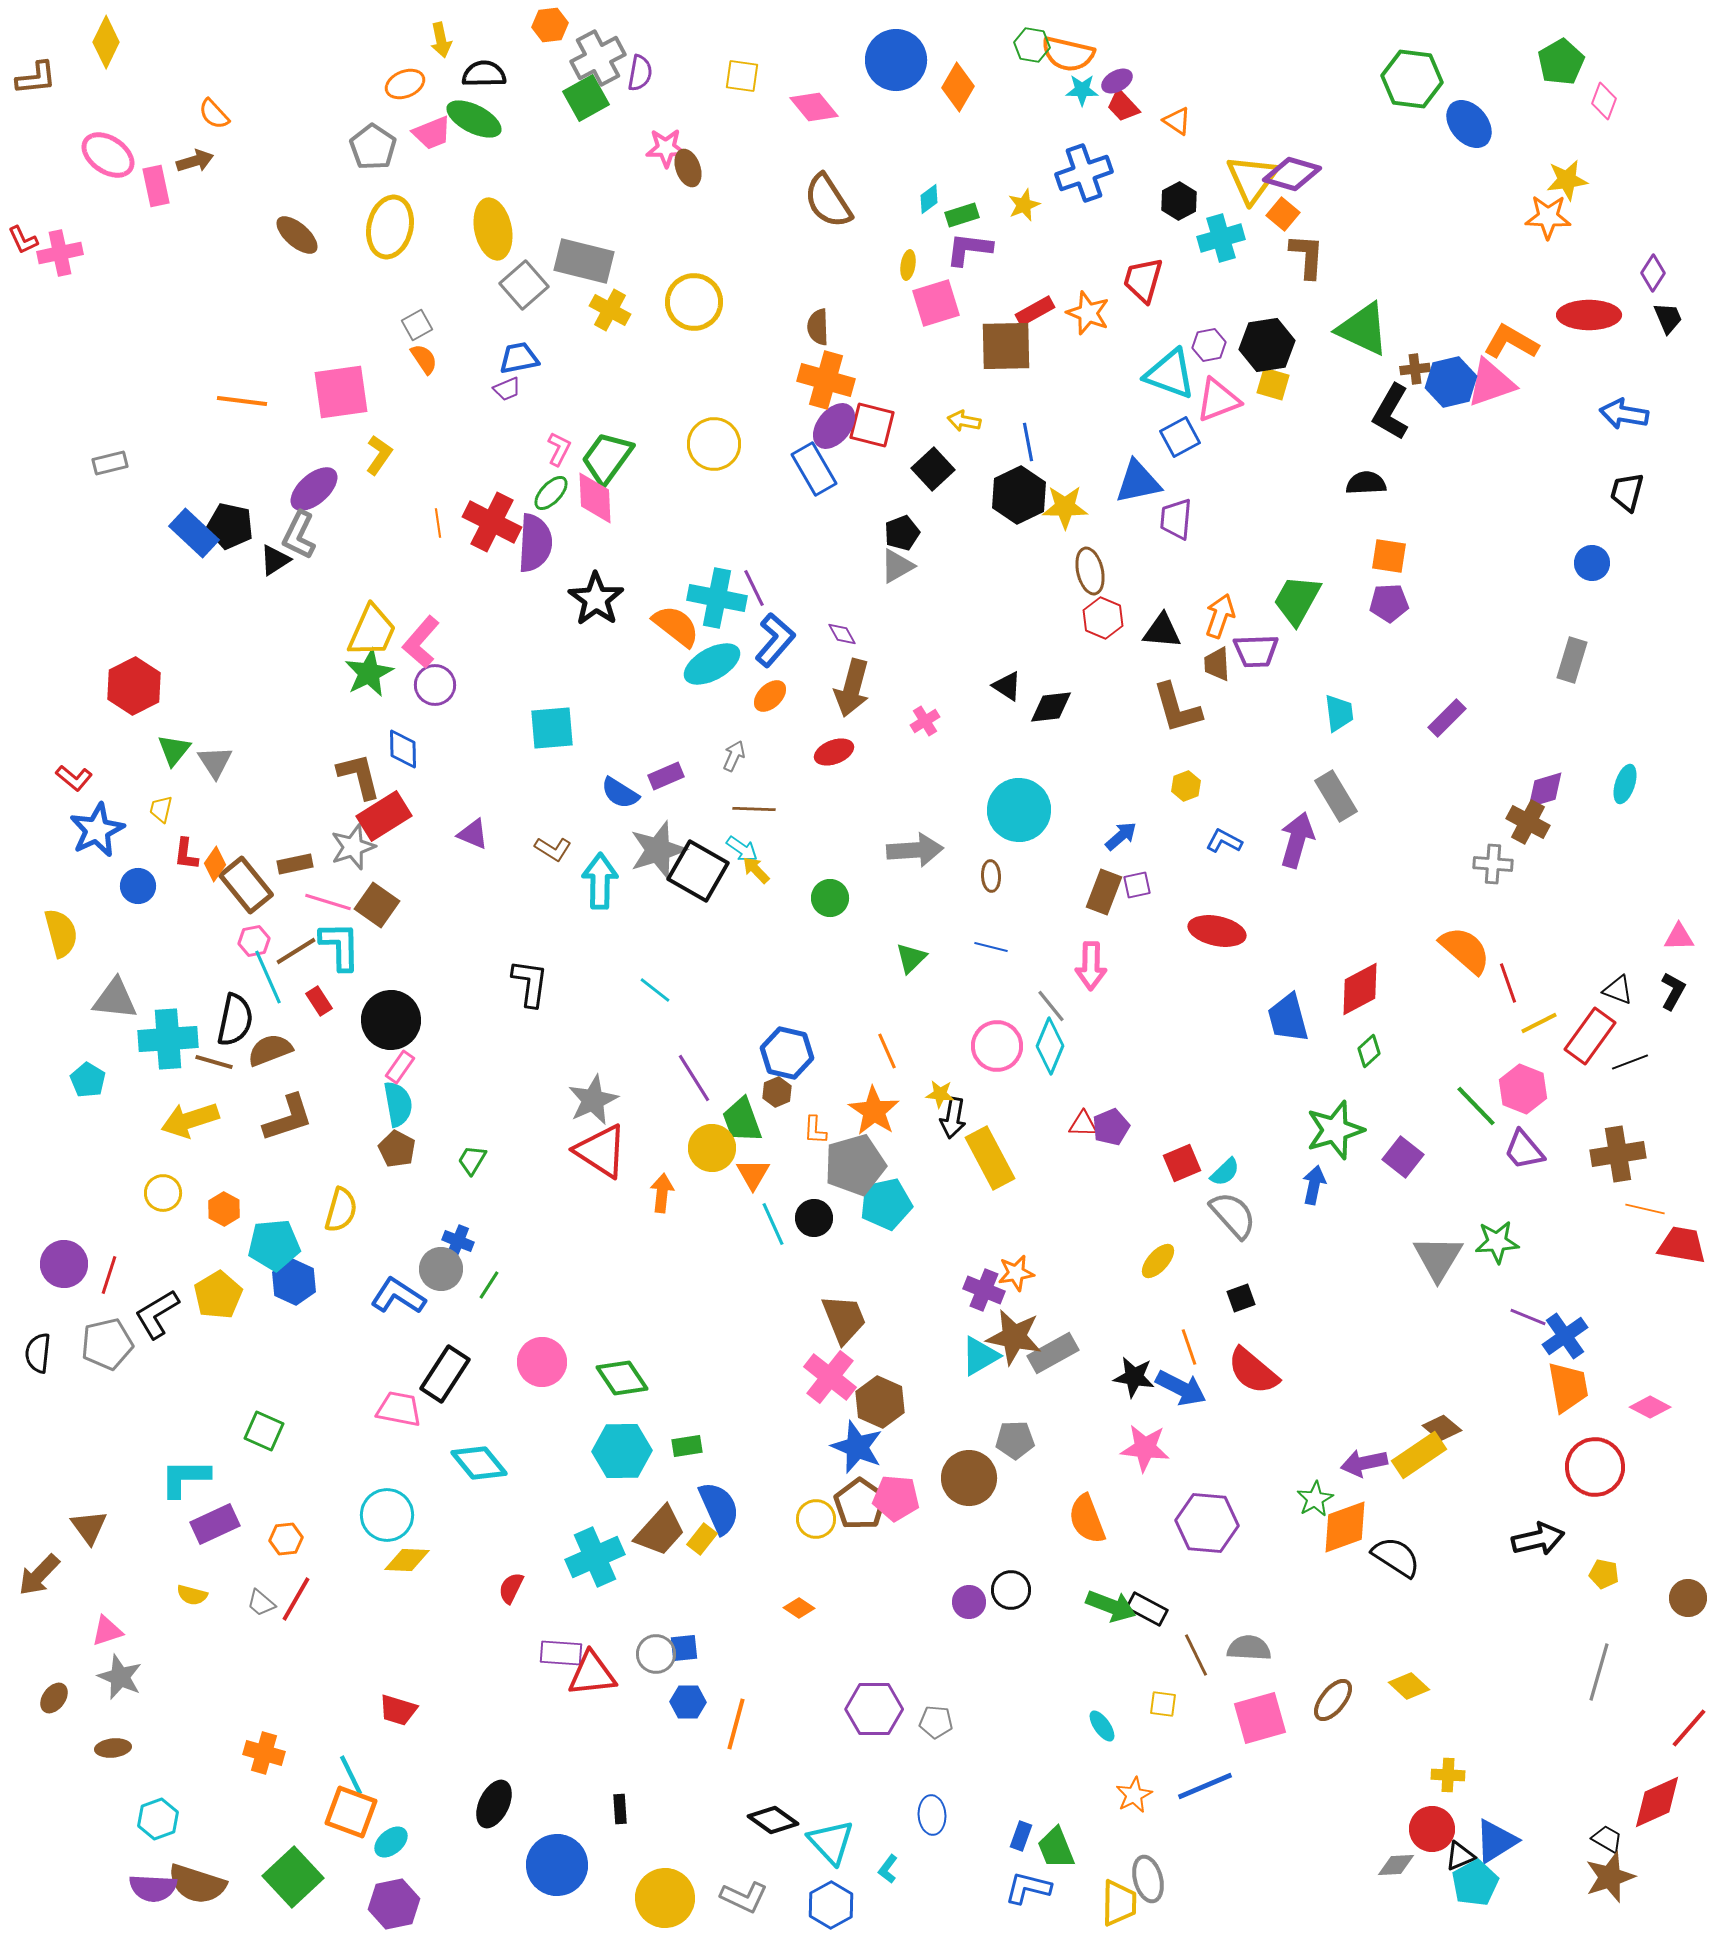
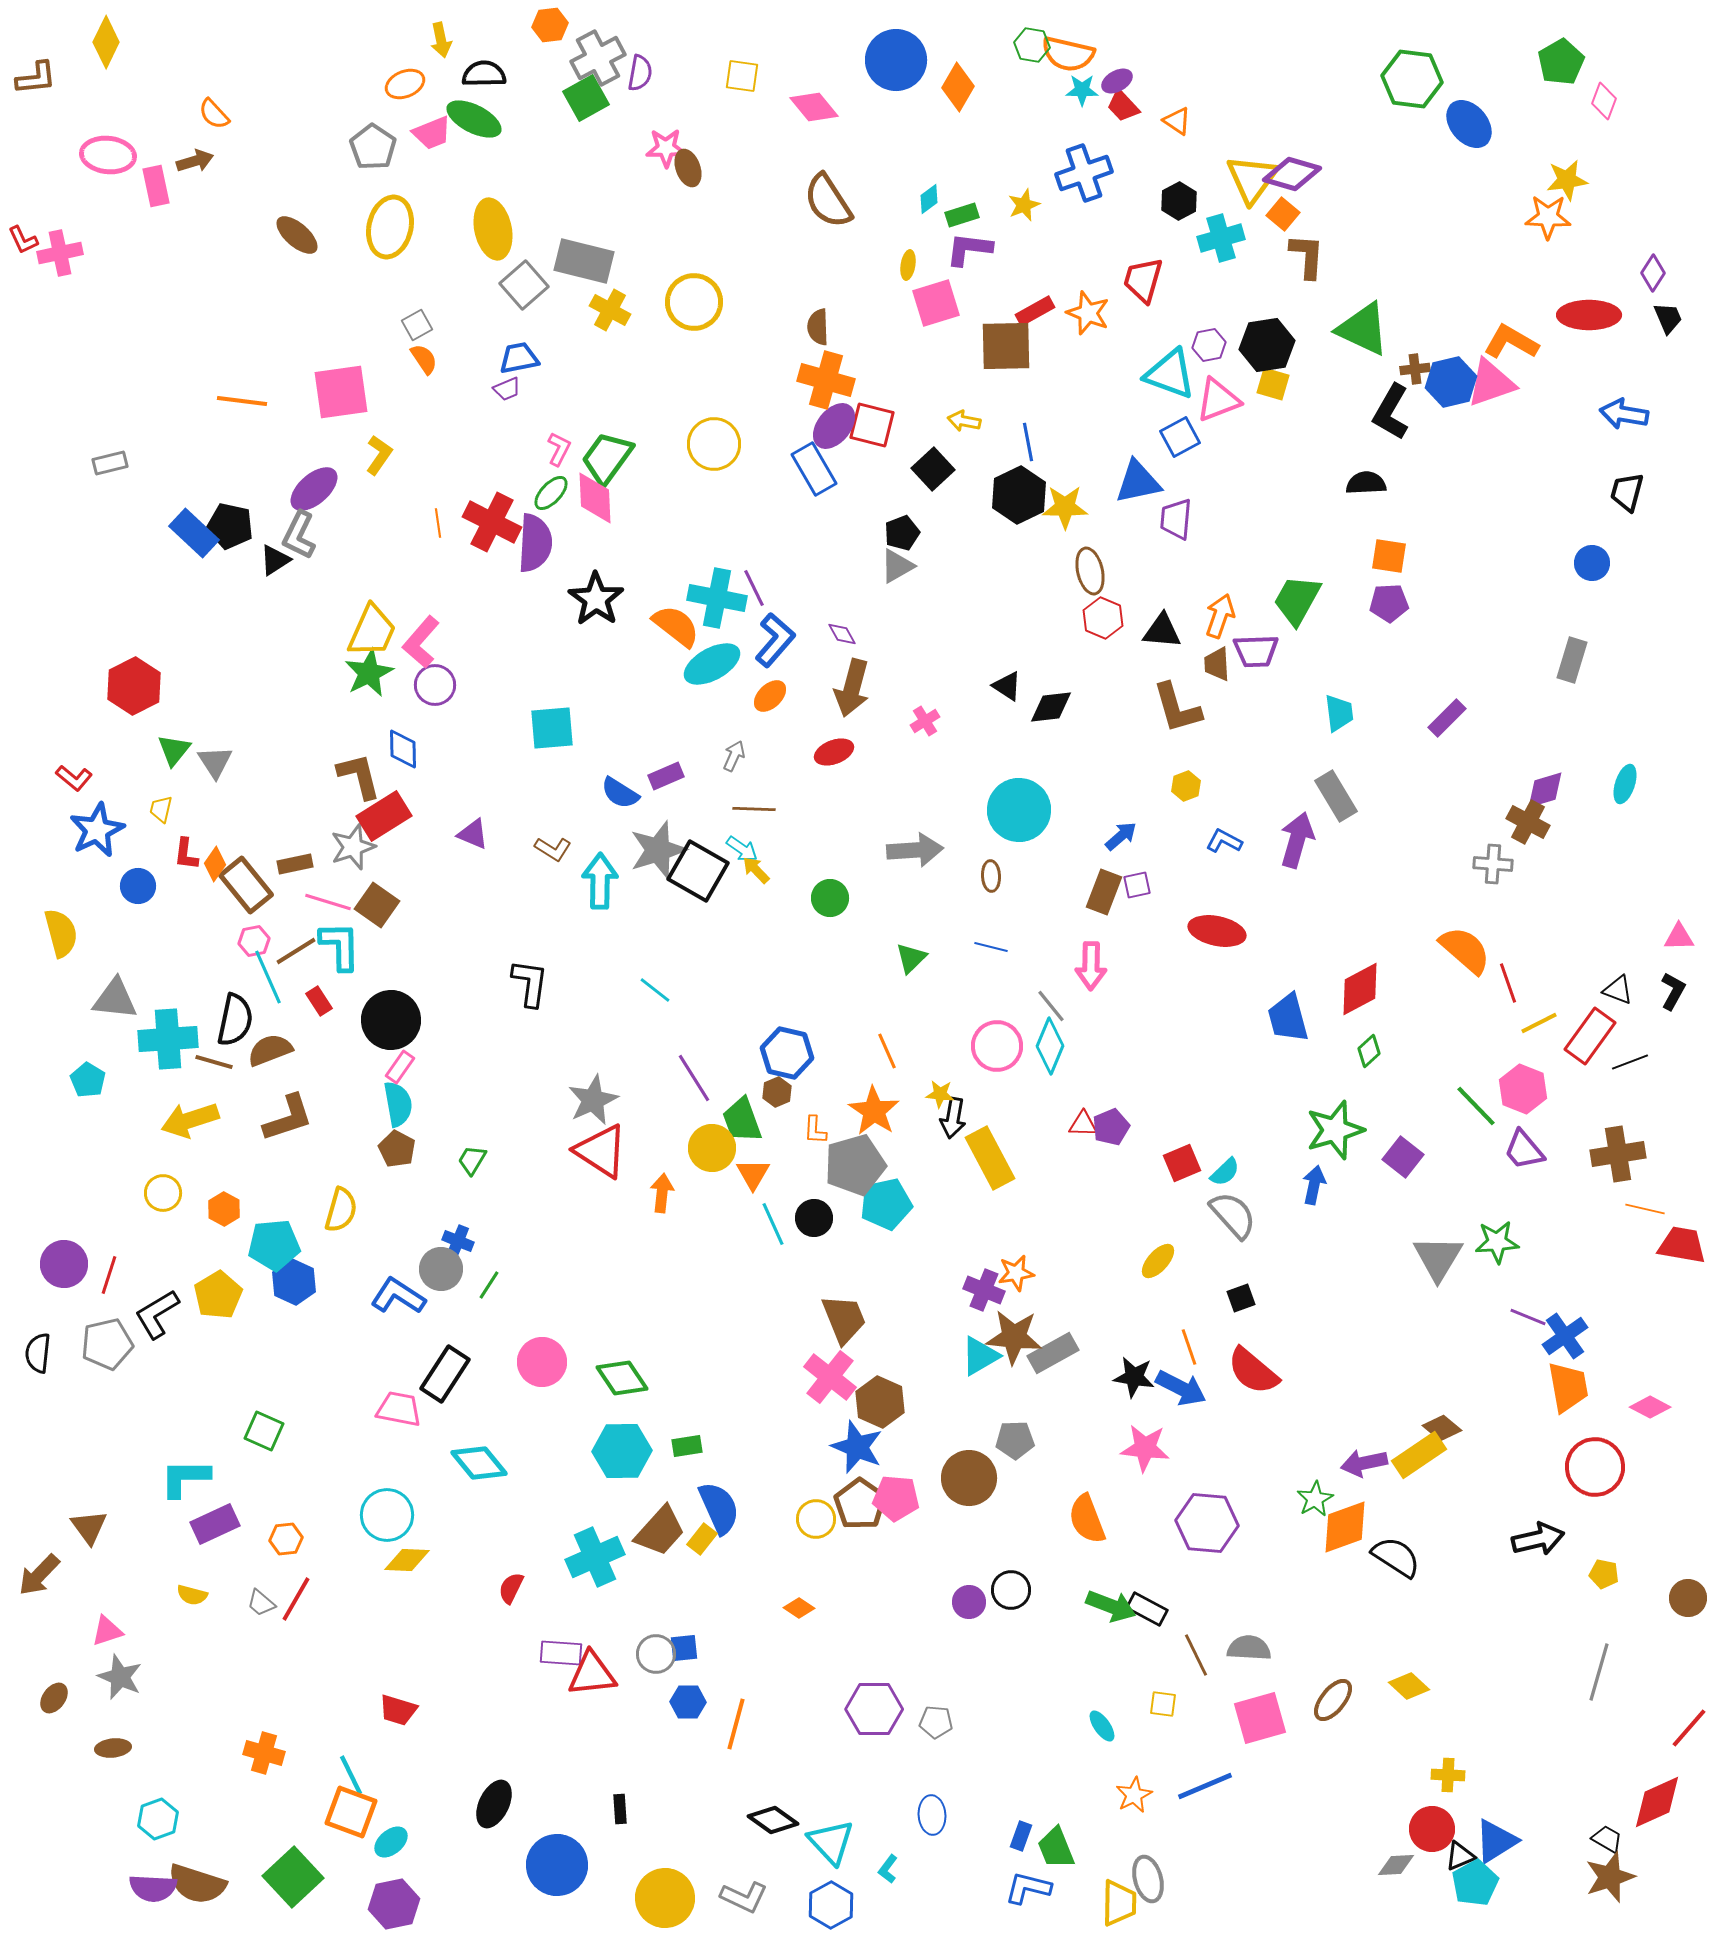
pink ellipse at (108, 155): rotated 28 degrees counterclockwise
brown star at (1014, 1337): rotated 6 degrees counterclockwise
